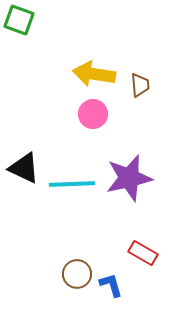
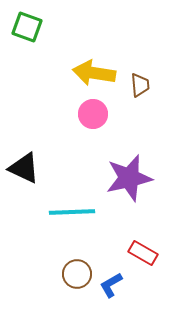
green square: moved 8 px right, 7 px down
yellow arrow: moved 1 px up
cyan line: moved 28 px down
blue L-shape: rotated 104 degrees counterclockwise
